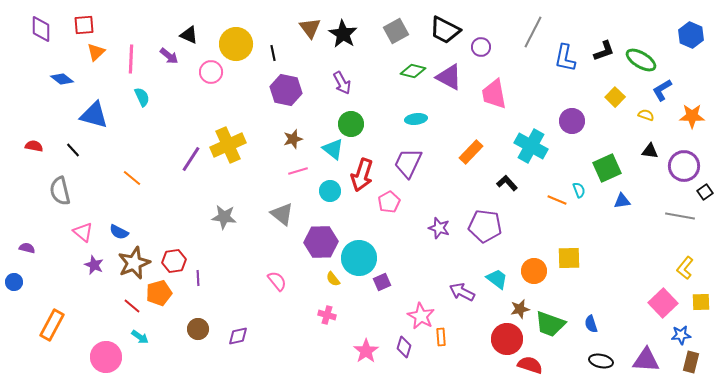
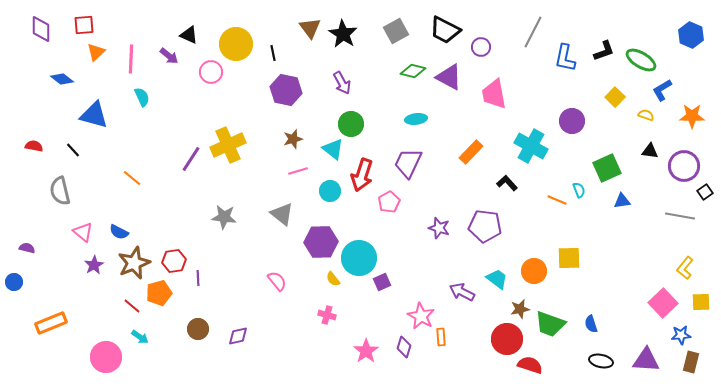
purple star at (94, 265): rotated 18 degrees clockwise
orange rectangle at (52, 325): moved 1 px left, 2 px up; rotated 40 degrees clockwise
